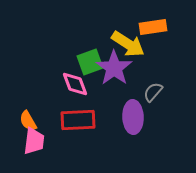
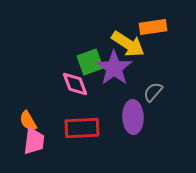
red rectangle: moved 4 px right, 8 px down
